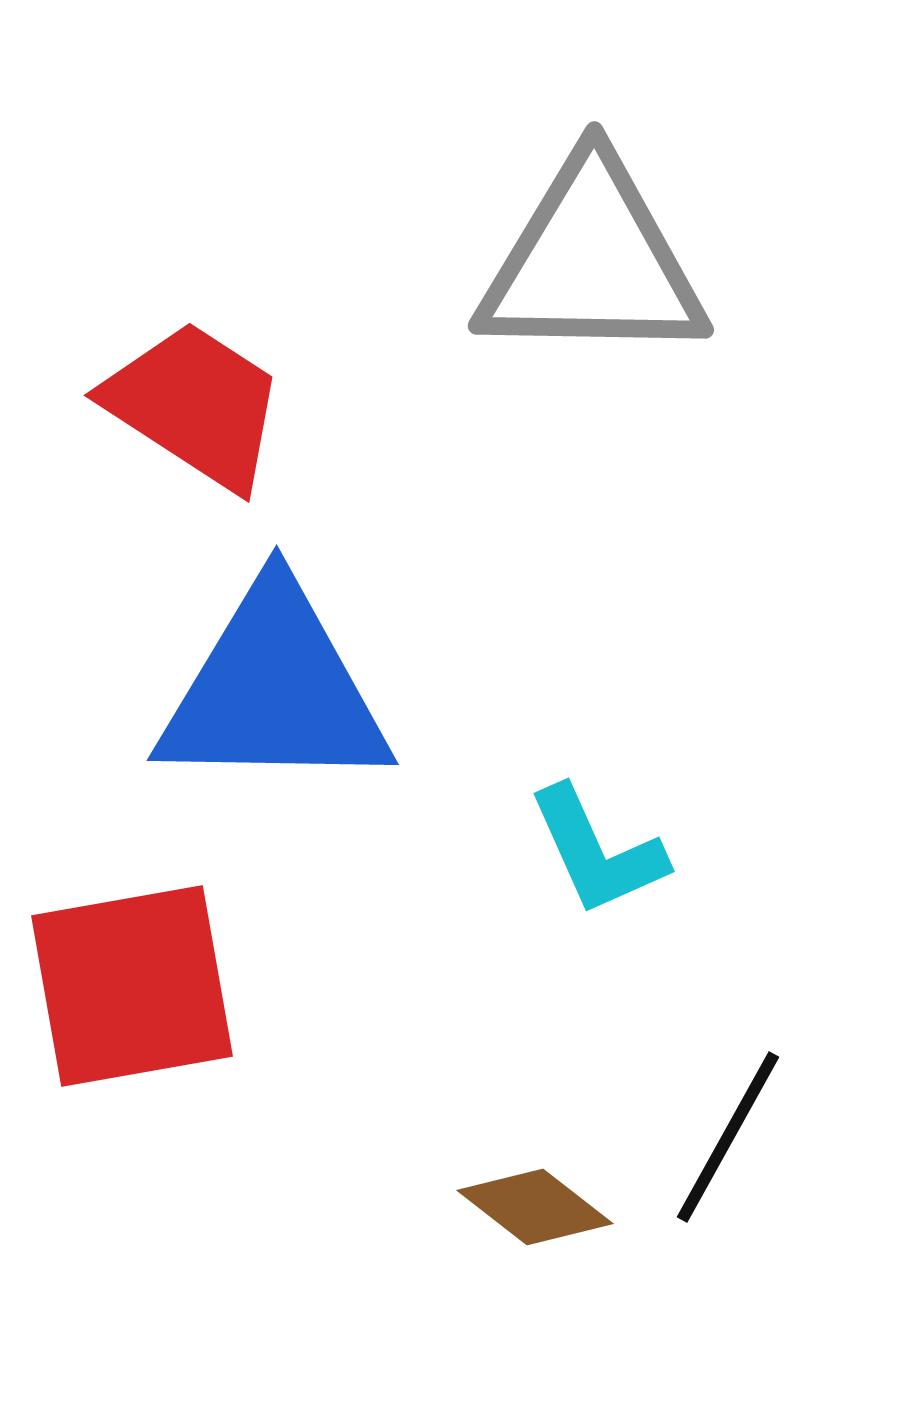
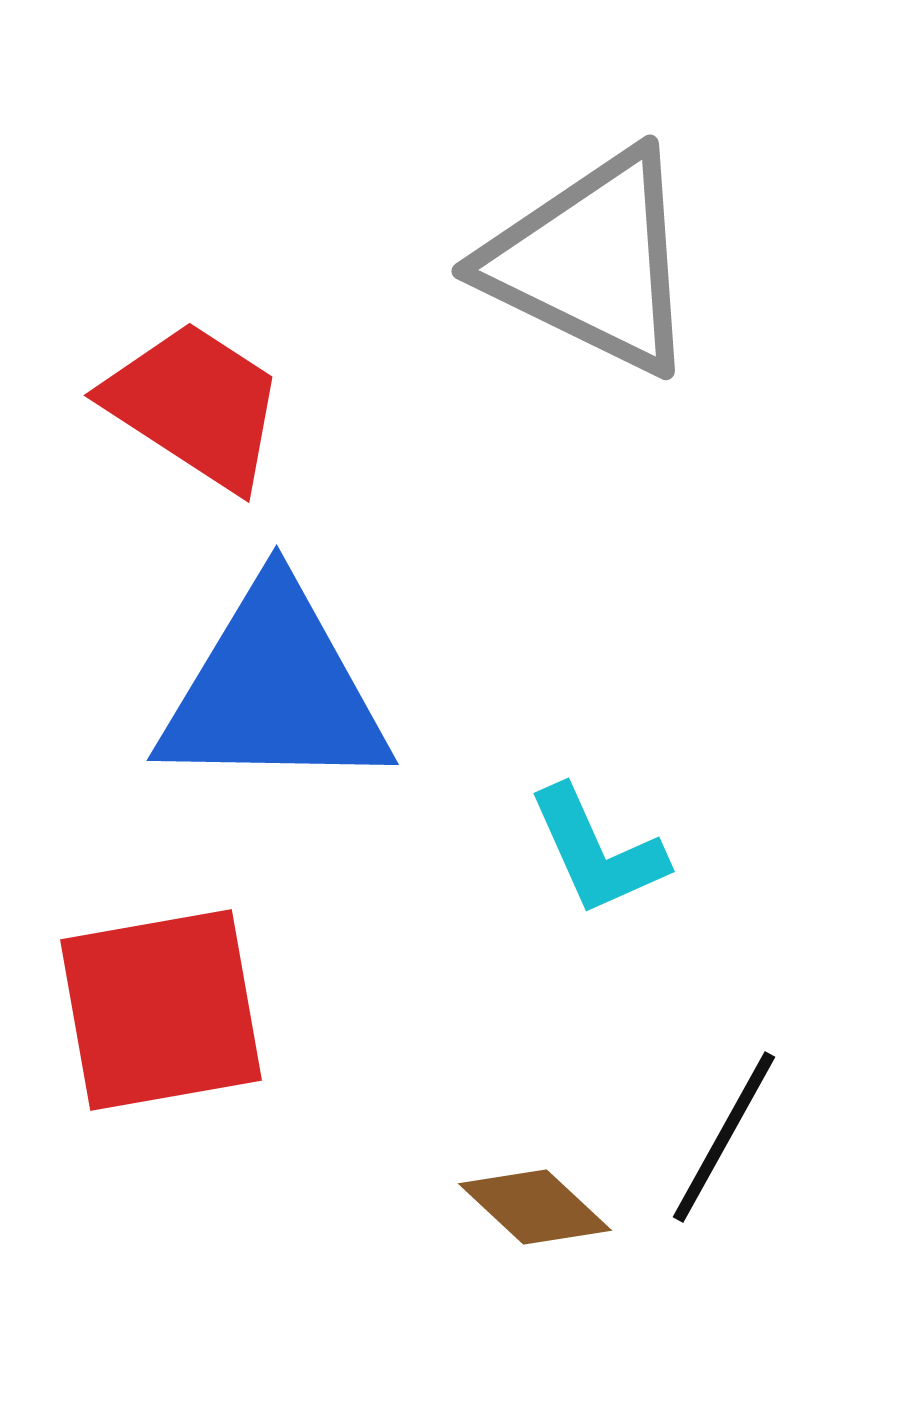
gray triangle: rotated 25 degrees clockwise
red square: moved 29 px right, 24 px down
black line: moved 4 px left
brown diamond: rotated 5 degrees clockwise
